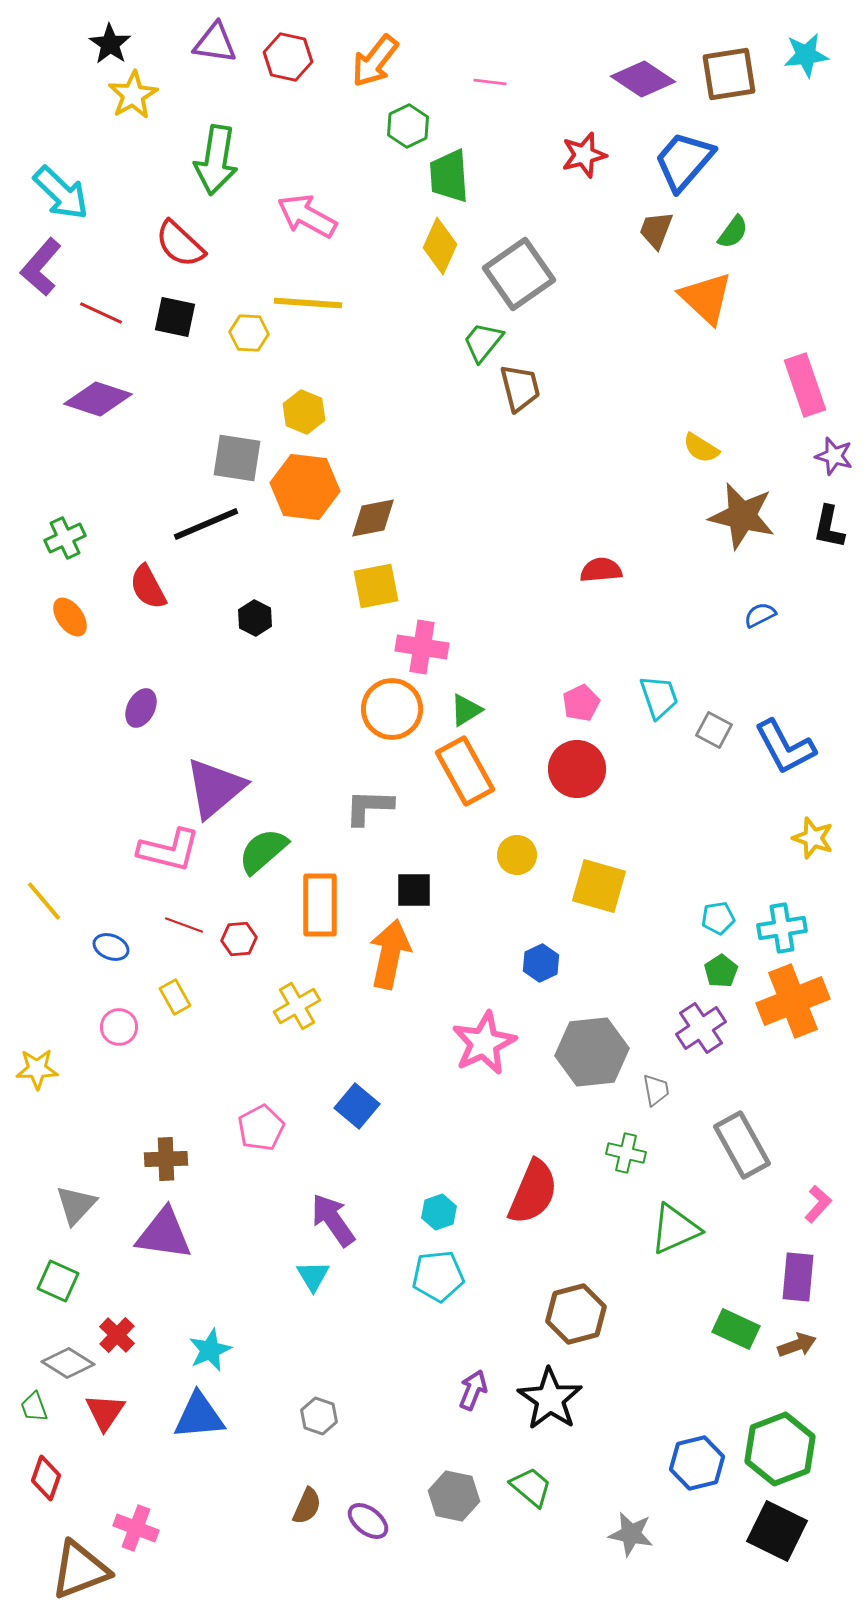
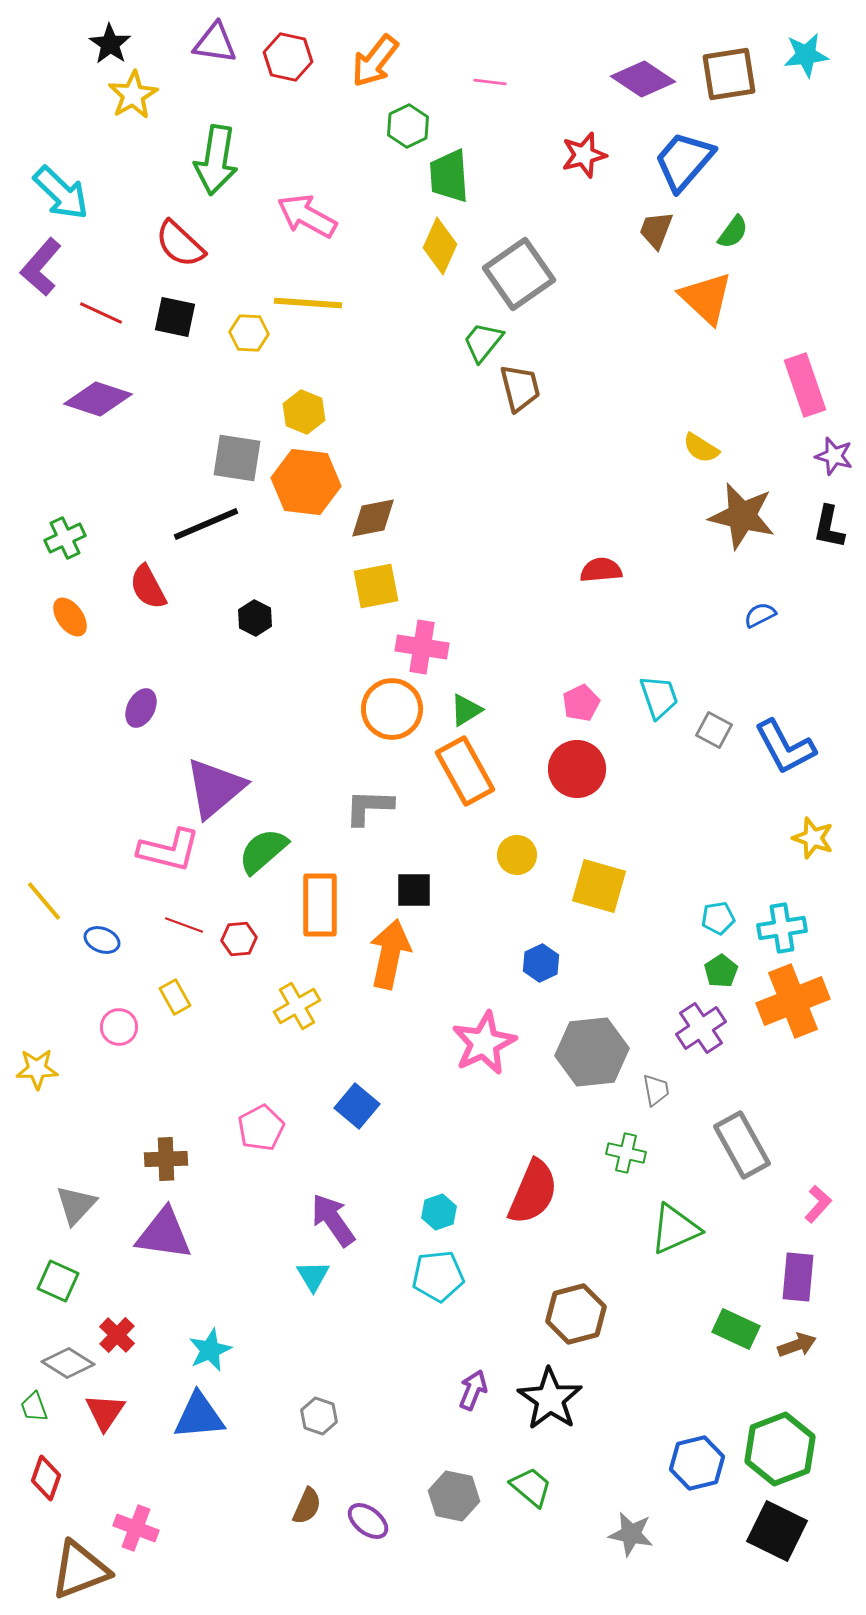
orange hexagon at (305, 487): moved 1 px right, 5 px up
blue ellipse at (111, 947): moved 9 px left, 7 px up
